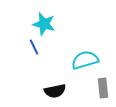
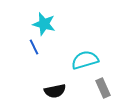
gray rectangle: rotated 18 degrees counterclockwise
